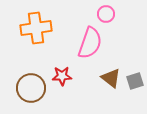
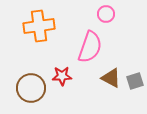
orange cross: moved 3 px right, 2 px up
pink semicircle: moved 4 px down
brown triangle: rotated 10 degrees counterclockwise
